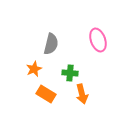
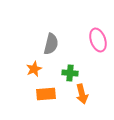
orange rectangle: rotated 36 degrees counterclockwise
